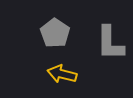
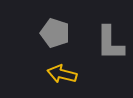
gray pentagon: rotated 16 degrees counterclockwise
